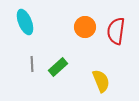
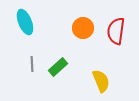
orange circle: moved 2 px left, 1 px down
